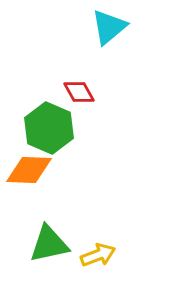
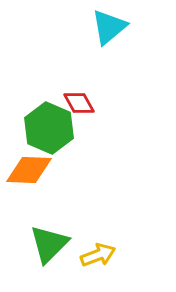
red diamond: moved 11 px down
green triangle: rotated 33 degrees counterclockwise
